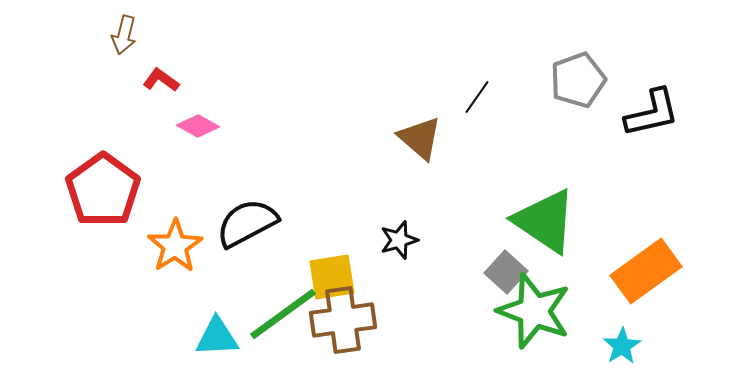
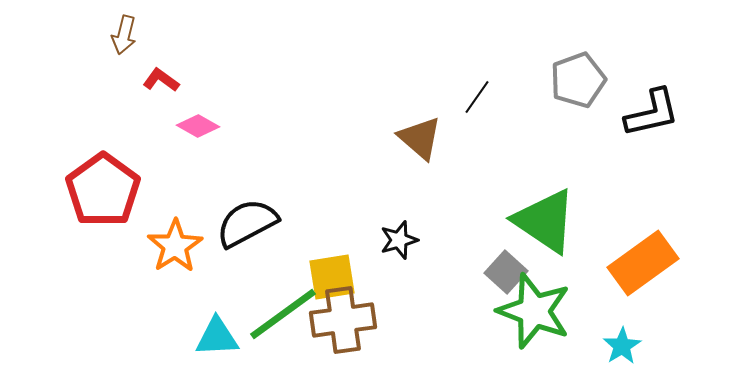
orange rectangle: moved 3 px left, 8 px up
